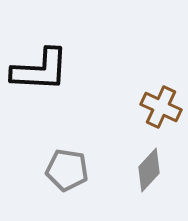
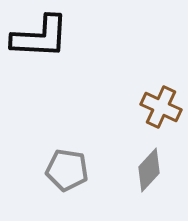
black L-shape: moved 33 px up
